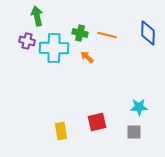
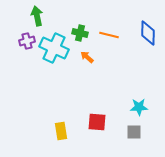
orange line: moved 2 px right
purple cross: rotated 28 degrees counterclockwise
cyan cross: rotated 24 degrees clockwise
red square: rotated 18 degrees clockwise
